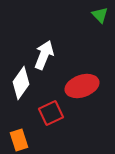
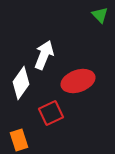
red ellipse: moved 4 px left, 5 px up
